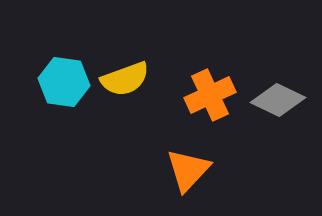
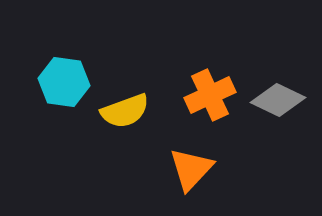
yellow semicircle: moved 32 px down
orange triangle: moved 3 px right, 1 px up
